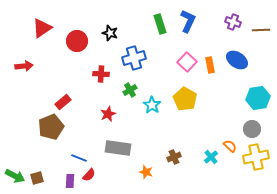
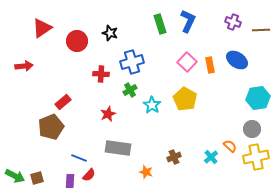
blue cross: moved 2 px left, 4 px down
